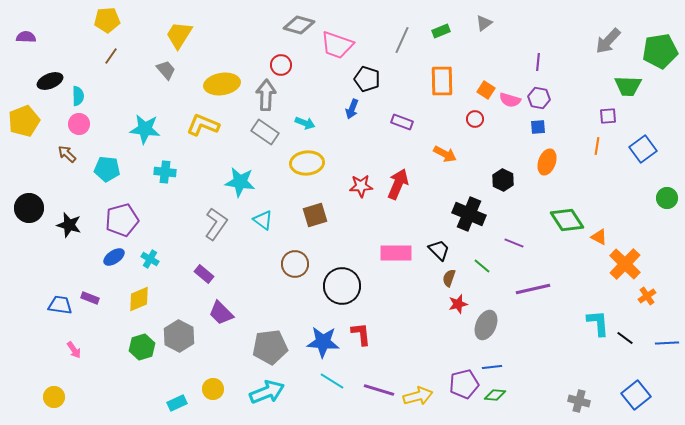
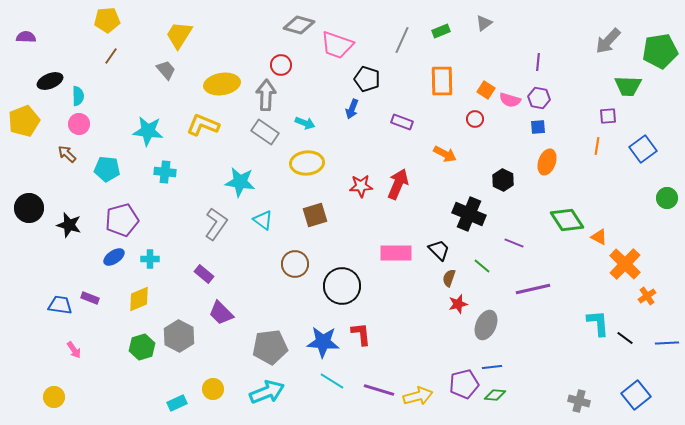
cyan star at (145, 129): moved 3 px right, 2 px down
cyan cross at (150, 259): rotated 30 degrees counterclockwise
